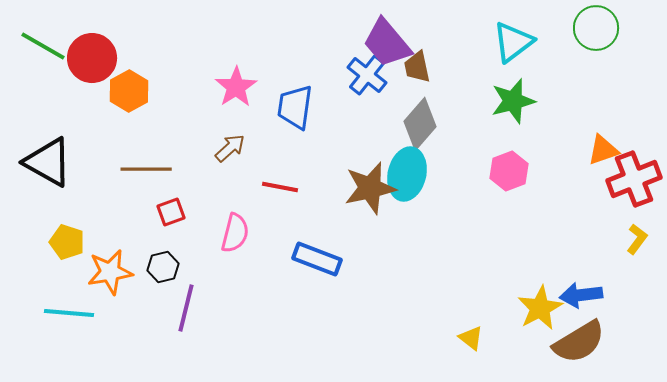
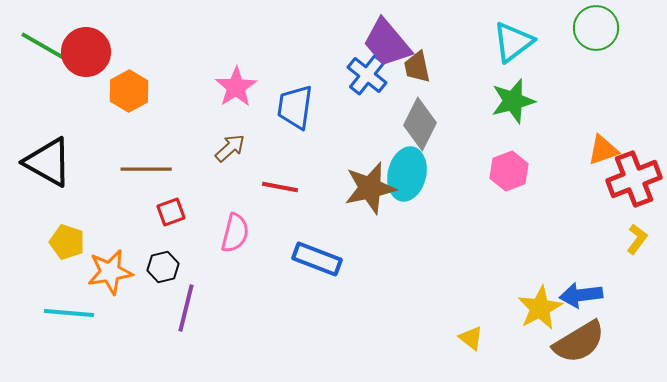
red circle: moved 6 px left, 6 px up
gray diamond: rotated 15 degrees counterclockwise
